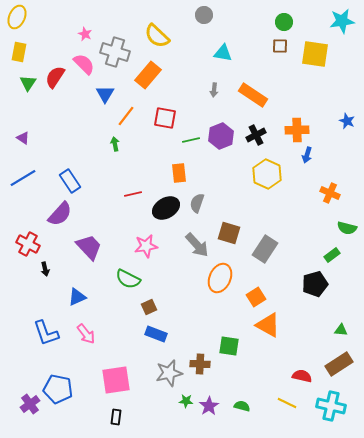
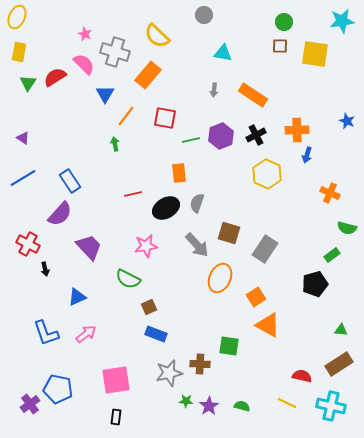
red semicircle at (55, 77): rotated 25 degrees clockwise
pink arrow at (86, 334): rotated 90 degrees counterclockwise
